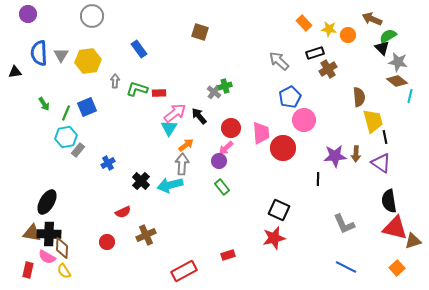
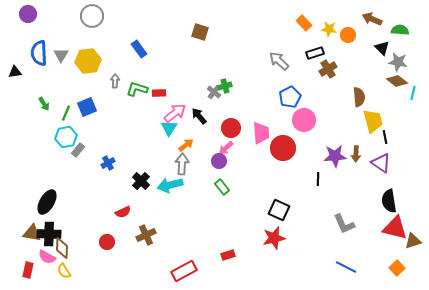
green semicircle at (388, 36): moved 12 px right, 6 px up; rotated 36 degrees clockwise
cyan line at (410, 96): moved 3 px right, 3 px up
